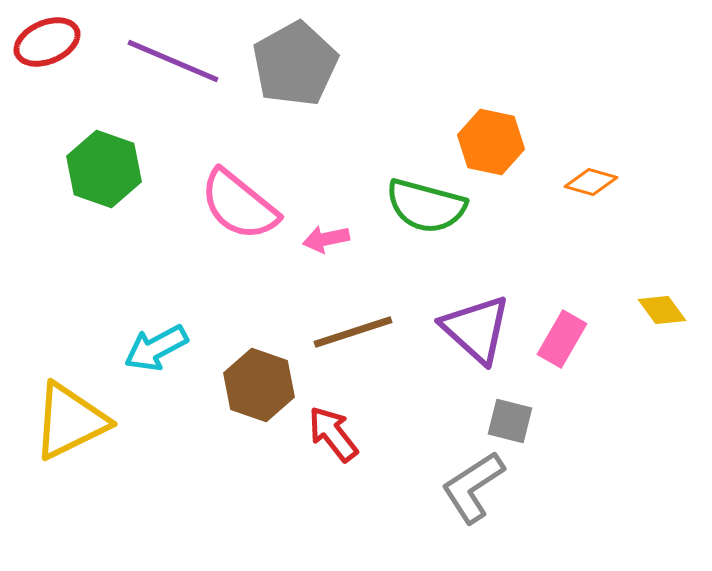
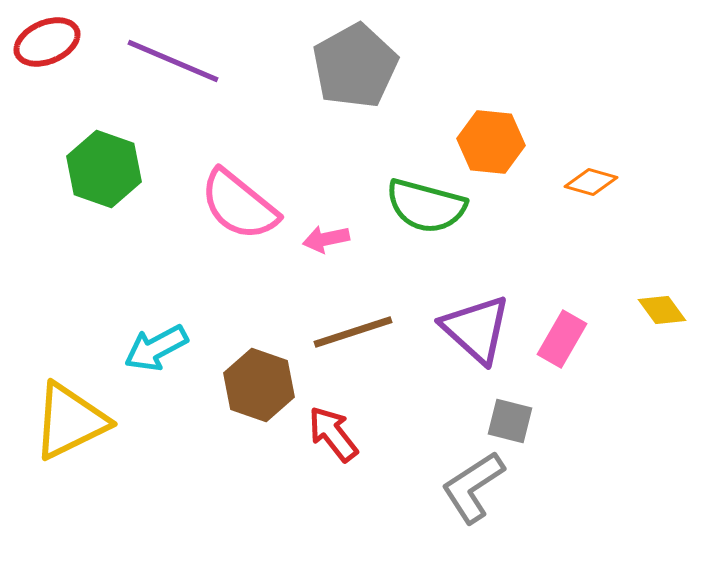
gray pentagon: moved 60 px right, 2 px down
orange hexagon: rotated 6 degrees counterclockwise
